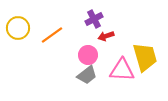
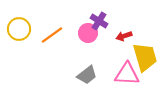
purple cross: moved 5 px right, 2 px down; rotated 30 degrees counterclockwise
yellow circle: moved 1 px right, 1 px down
red arrow: moved 18 px right
pink circle: moved 22 px up
pink triangle: moved 5 px right, 4 px down
